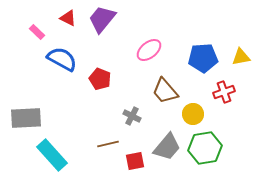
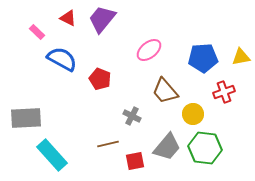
green hexagon: rotated 16 degrees clockwise
